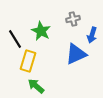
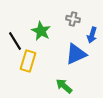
gray cross: rotated 24 degrees clockwise
black line: moved 2 px down
green arrow: moved 28 px right
